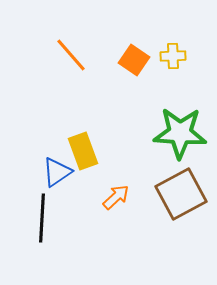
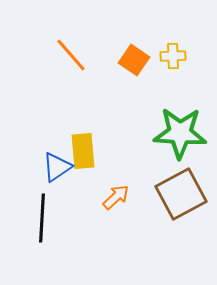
yellow rectangle: rotated 15 degrees clockwise
blue triangle: moved 5 px up
